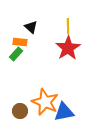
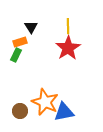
black triangle: rotated 16 degrees clockwise
orange rectangle: rotated 24 degrees counterclockwise
green rectangle: moved 1 px down; rotated 16 degrees counterclockwise
